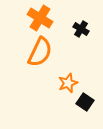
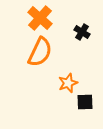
orange cross: rotated 10 degrees clockwise
black cross: moved 1 px right, 3 px down
black square: rotated 36 degrees counterclockwise
